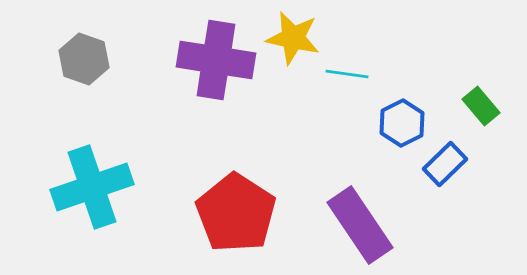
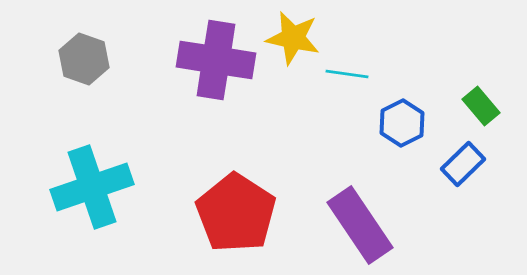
blue rectangle: moved 18 px right
